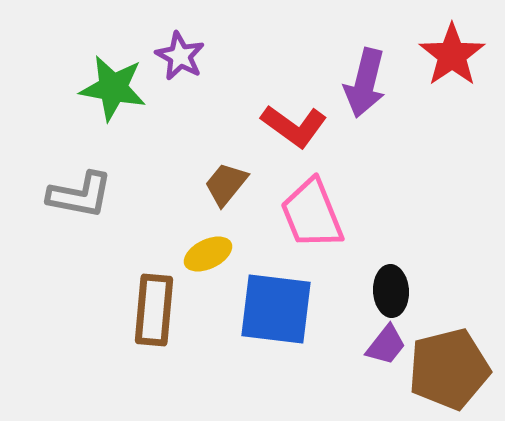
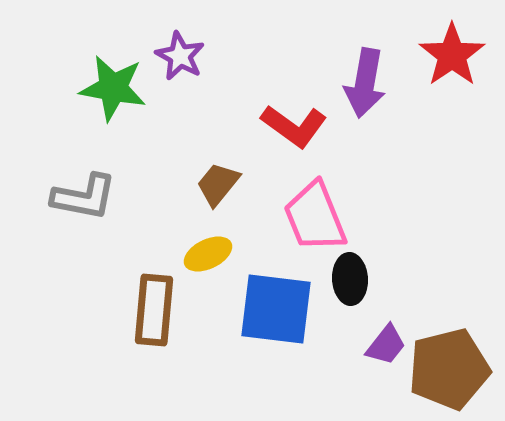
purple arrow: rotated 4 degrees counterclockwise
brown trapezoid: moved 8 px left
gray L-shape: moved 4 px right, 2 px down
pink trapezoid: moved 3 px right, 3 px down
black ellipse: moved 41 px left, 12 px up
